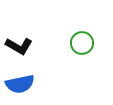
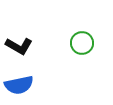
blue semicircle: moved 1 px left, 1 px down
